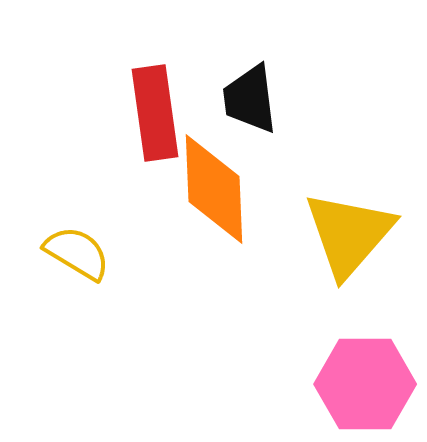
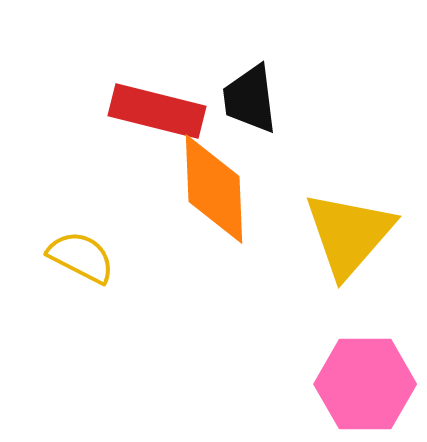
red rectangle: moved 2 px right, 2 px up; rotated 68 degrees counterclockwise
yellow semicircle: moved 4 px right, 4 px down; rotated 4 degrees counterclockwise
